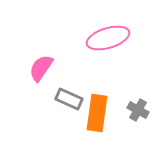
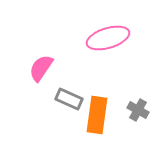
orange rectangle: moved 2 px down
